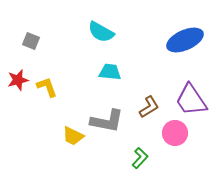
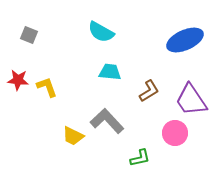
gray square: moved 2 px left, 6 px up
red star: rotated 20 degrees clockwise
brown L-shape: moved 16 px up
gray L-shape: rotated 144 degrees counterclockwise
green L-shape: rotated 35 degrees clockwise
